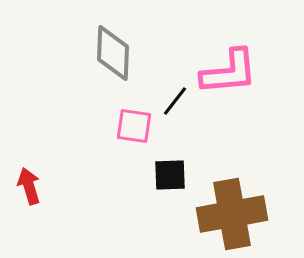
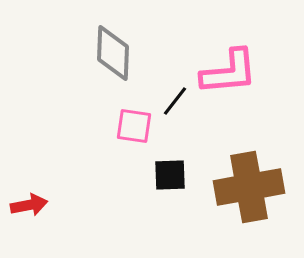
red arrow: moved 19 px down; rotated 96 degrees clockwise
brown cross: moved 17 px right, 27 px up
